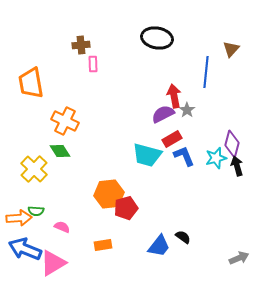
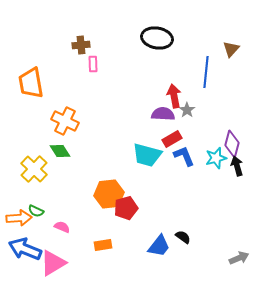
purple semicircle: rotated 30 degrees clockwise
green semicircle: rotated 21 degrees clockwise
